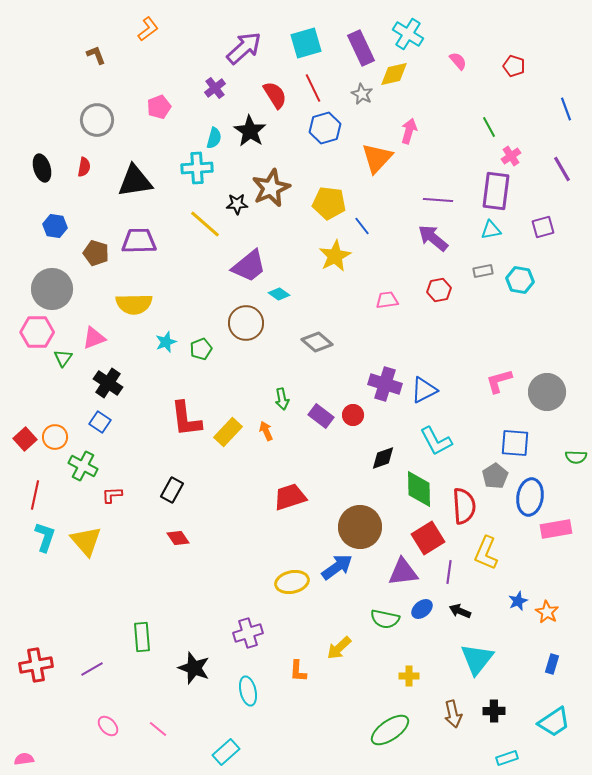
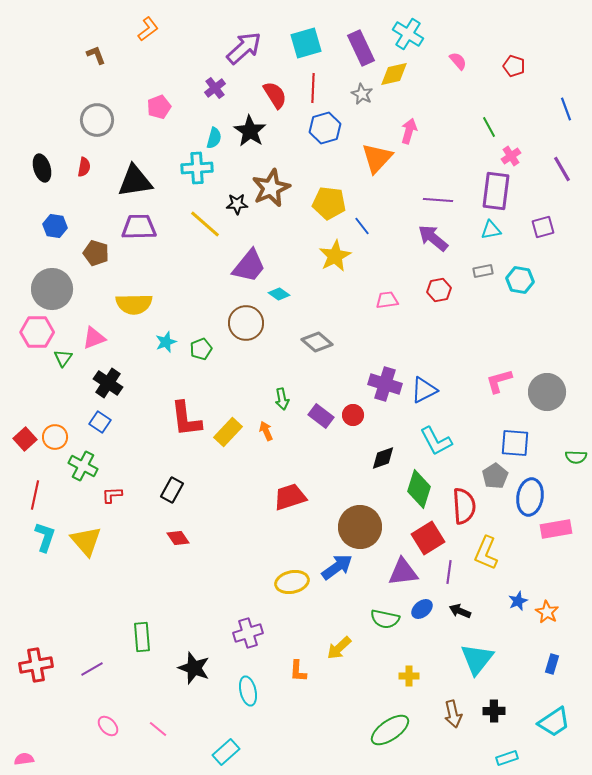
red line at (313, 88): rotated 28 degrees clockwise
purple trapezoid at (139, 241): moved 14 px up
purple trapezoid at (249, 266): rotated 12 degrees counterclockwise
green diamond at (419, 489): rotated 18 degrees clockwise
